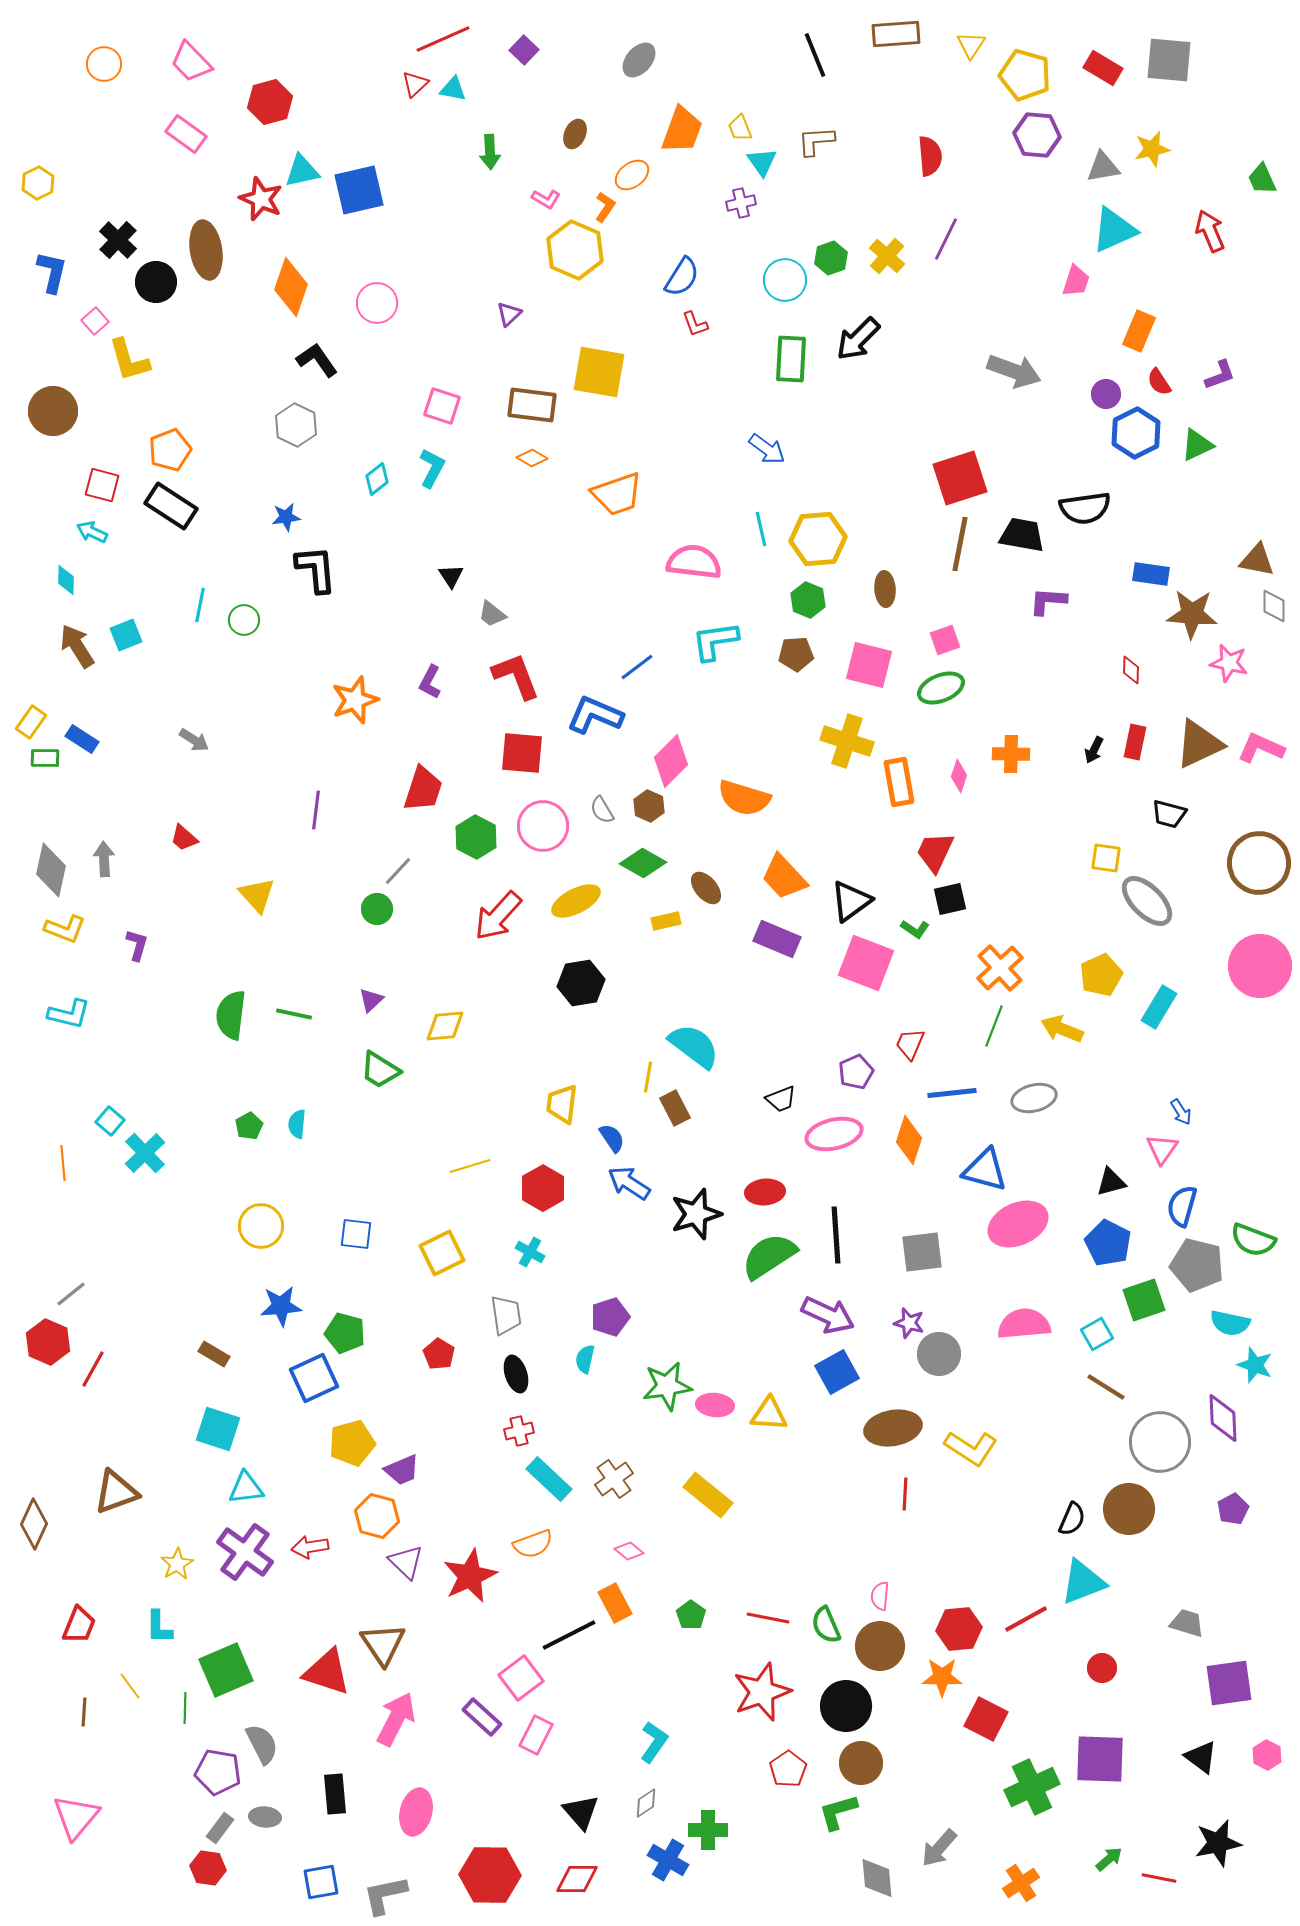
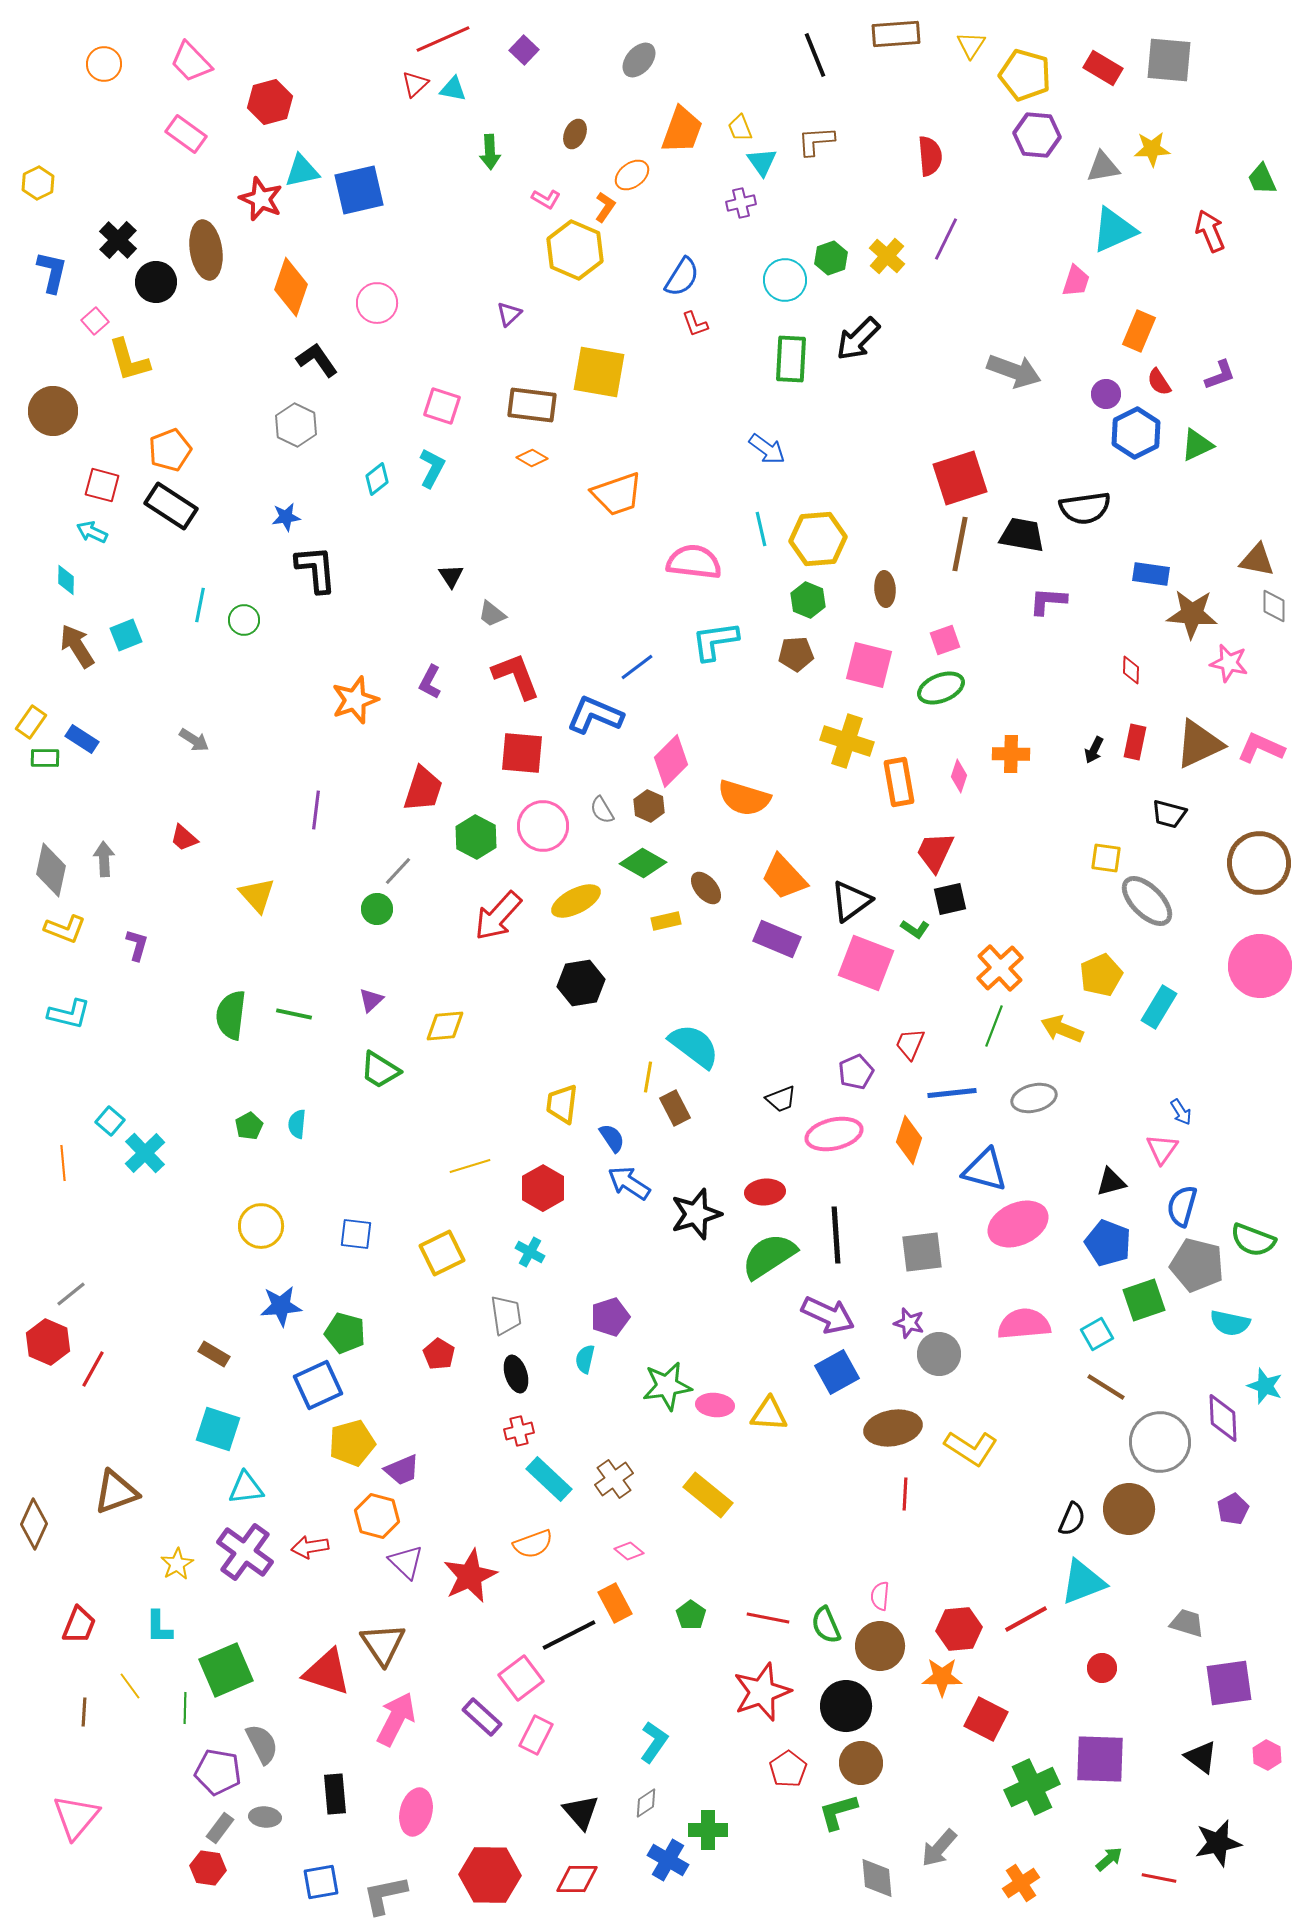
yellow star at (1152, 149): rotated 9 degrees clockwise
blue pentagon at (1108, 1243): rotated 6 degrees counterclockwise
cyan star at (1255, 1365): moved 10 px right, 21 px down
blue square at (314, 1378): moved 4 px right, 7 px down
